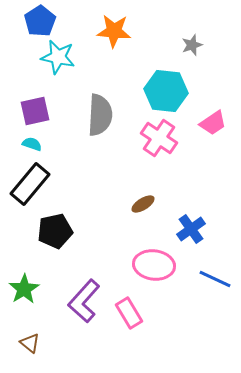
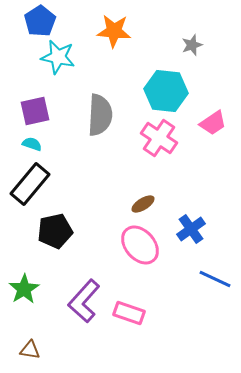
pink ellipse: moved 14 px left, 20 px up; rotated 42 degrees clockwise
pink rectangle: rotated 40 degrees counterclockwise
brown triangle: moved 7 px down; rotated 30 degrees counterclockwise
